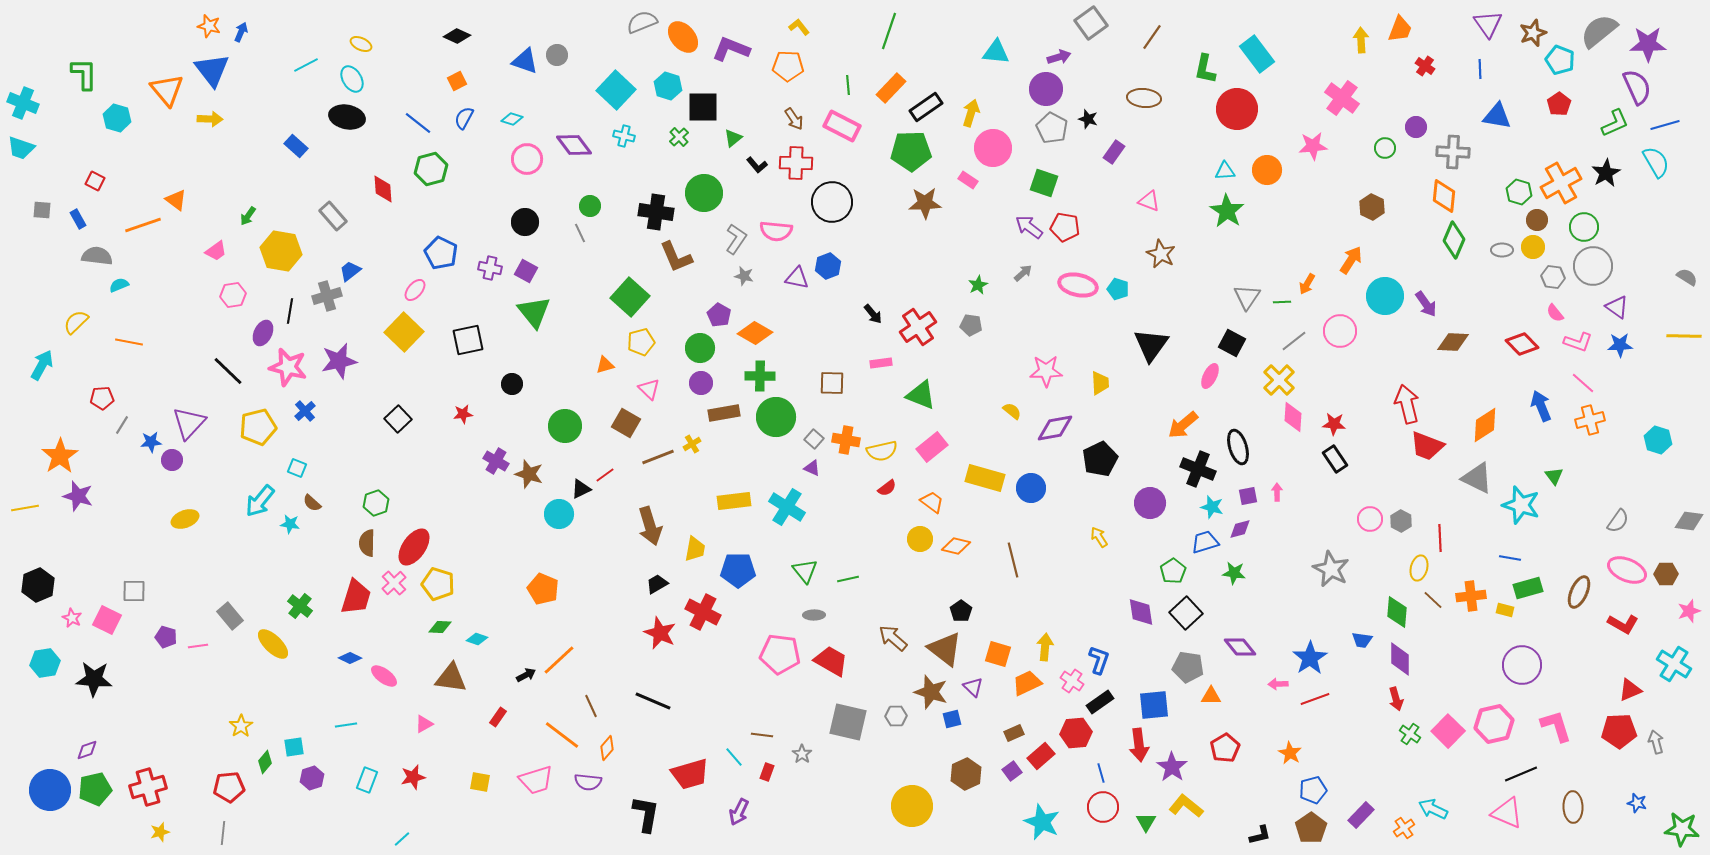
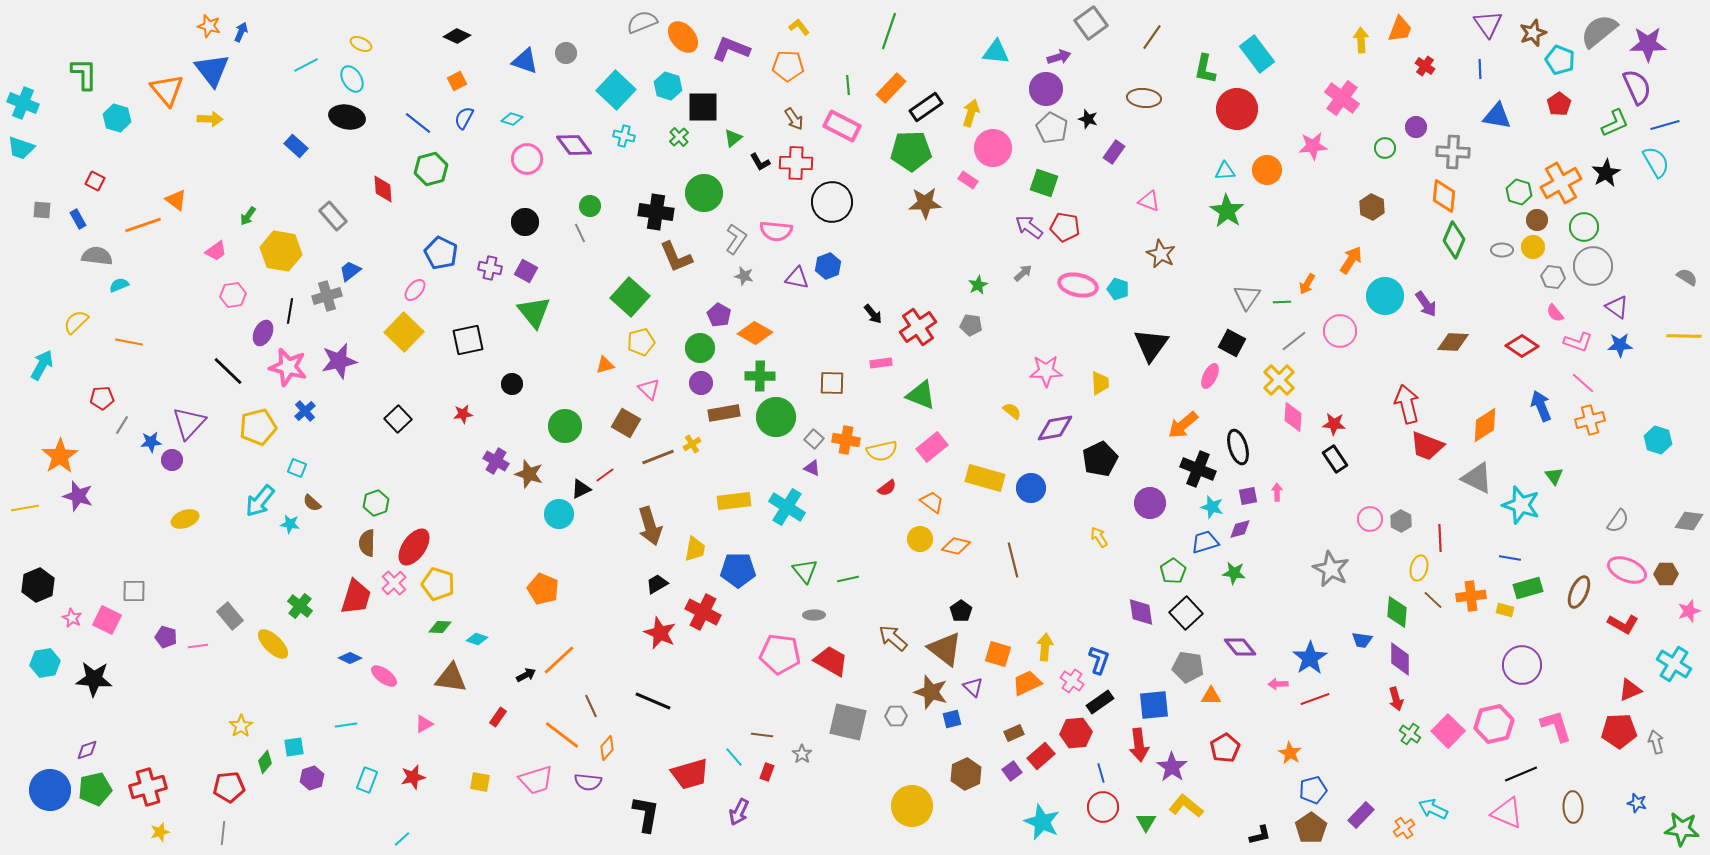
gray circle at (557, 55): moved 9 px right, 2 px up
black L-shape at (757, 165): moved 3 px right, 3 px up; rotated 10 degrees clockwise
red diamond at (1522, 344): moved 2 px down; rotated 12 degrees counterclockwise
